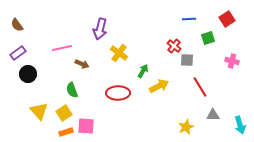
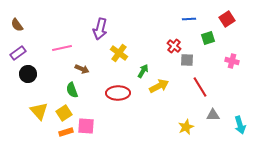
brown arrow: moved 5 px down
